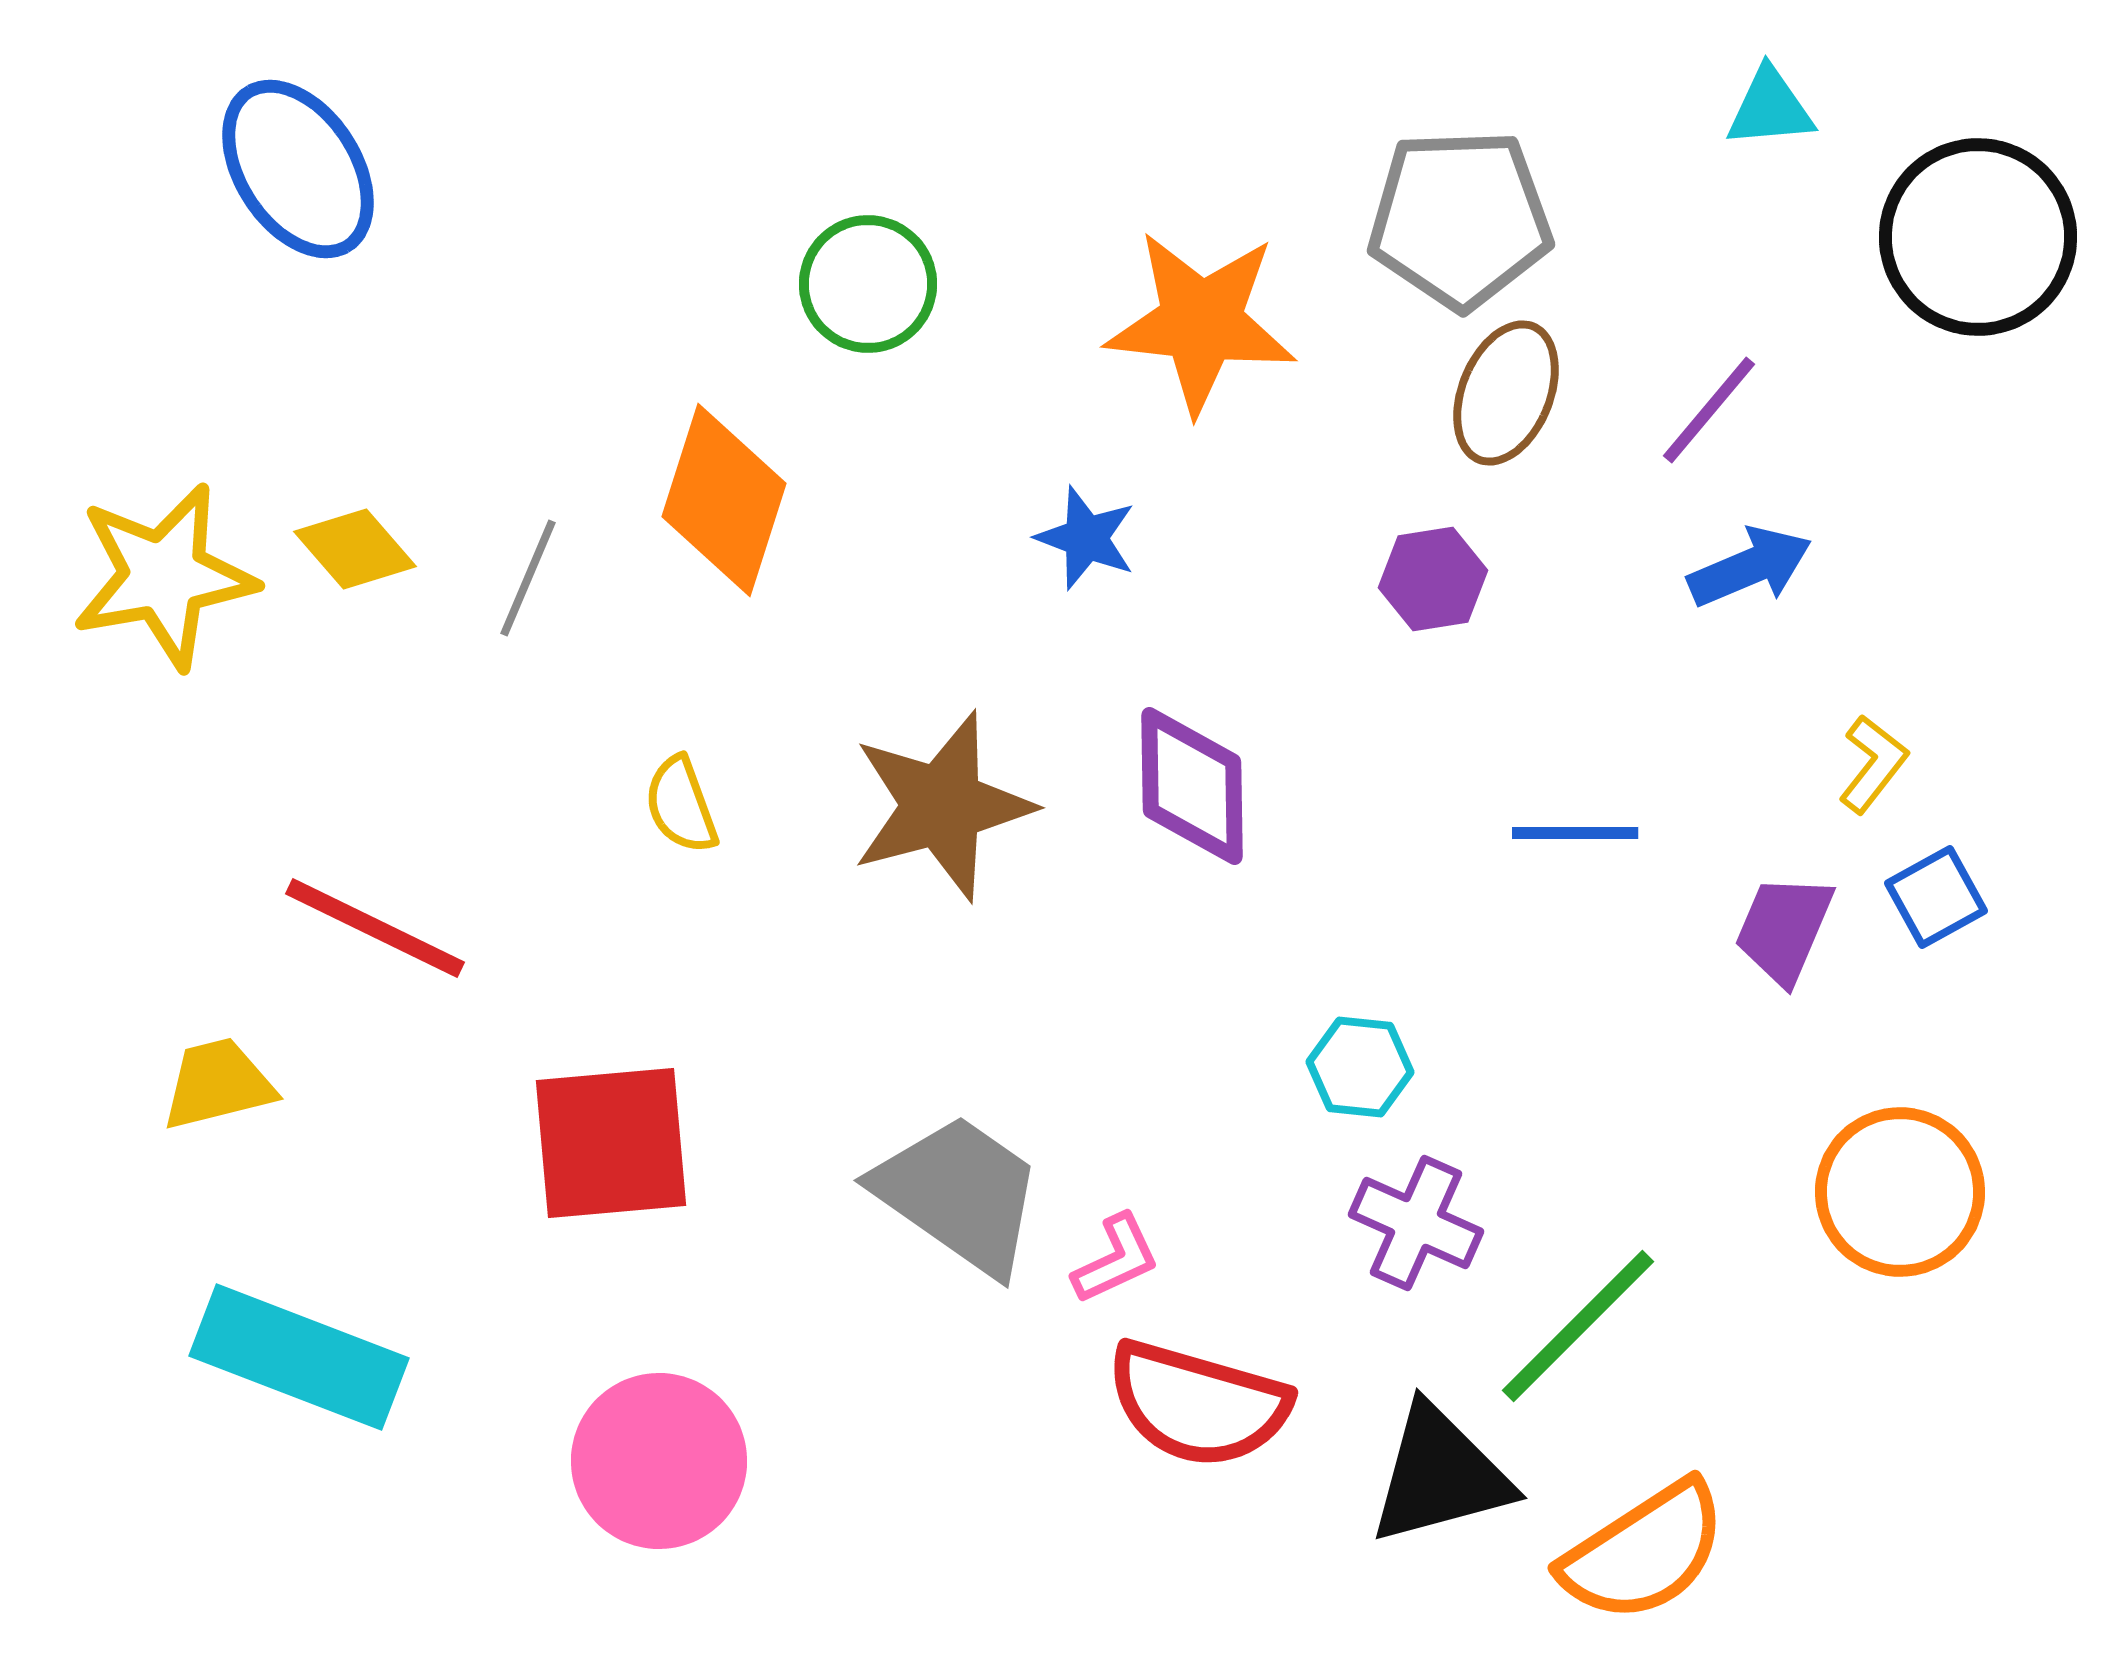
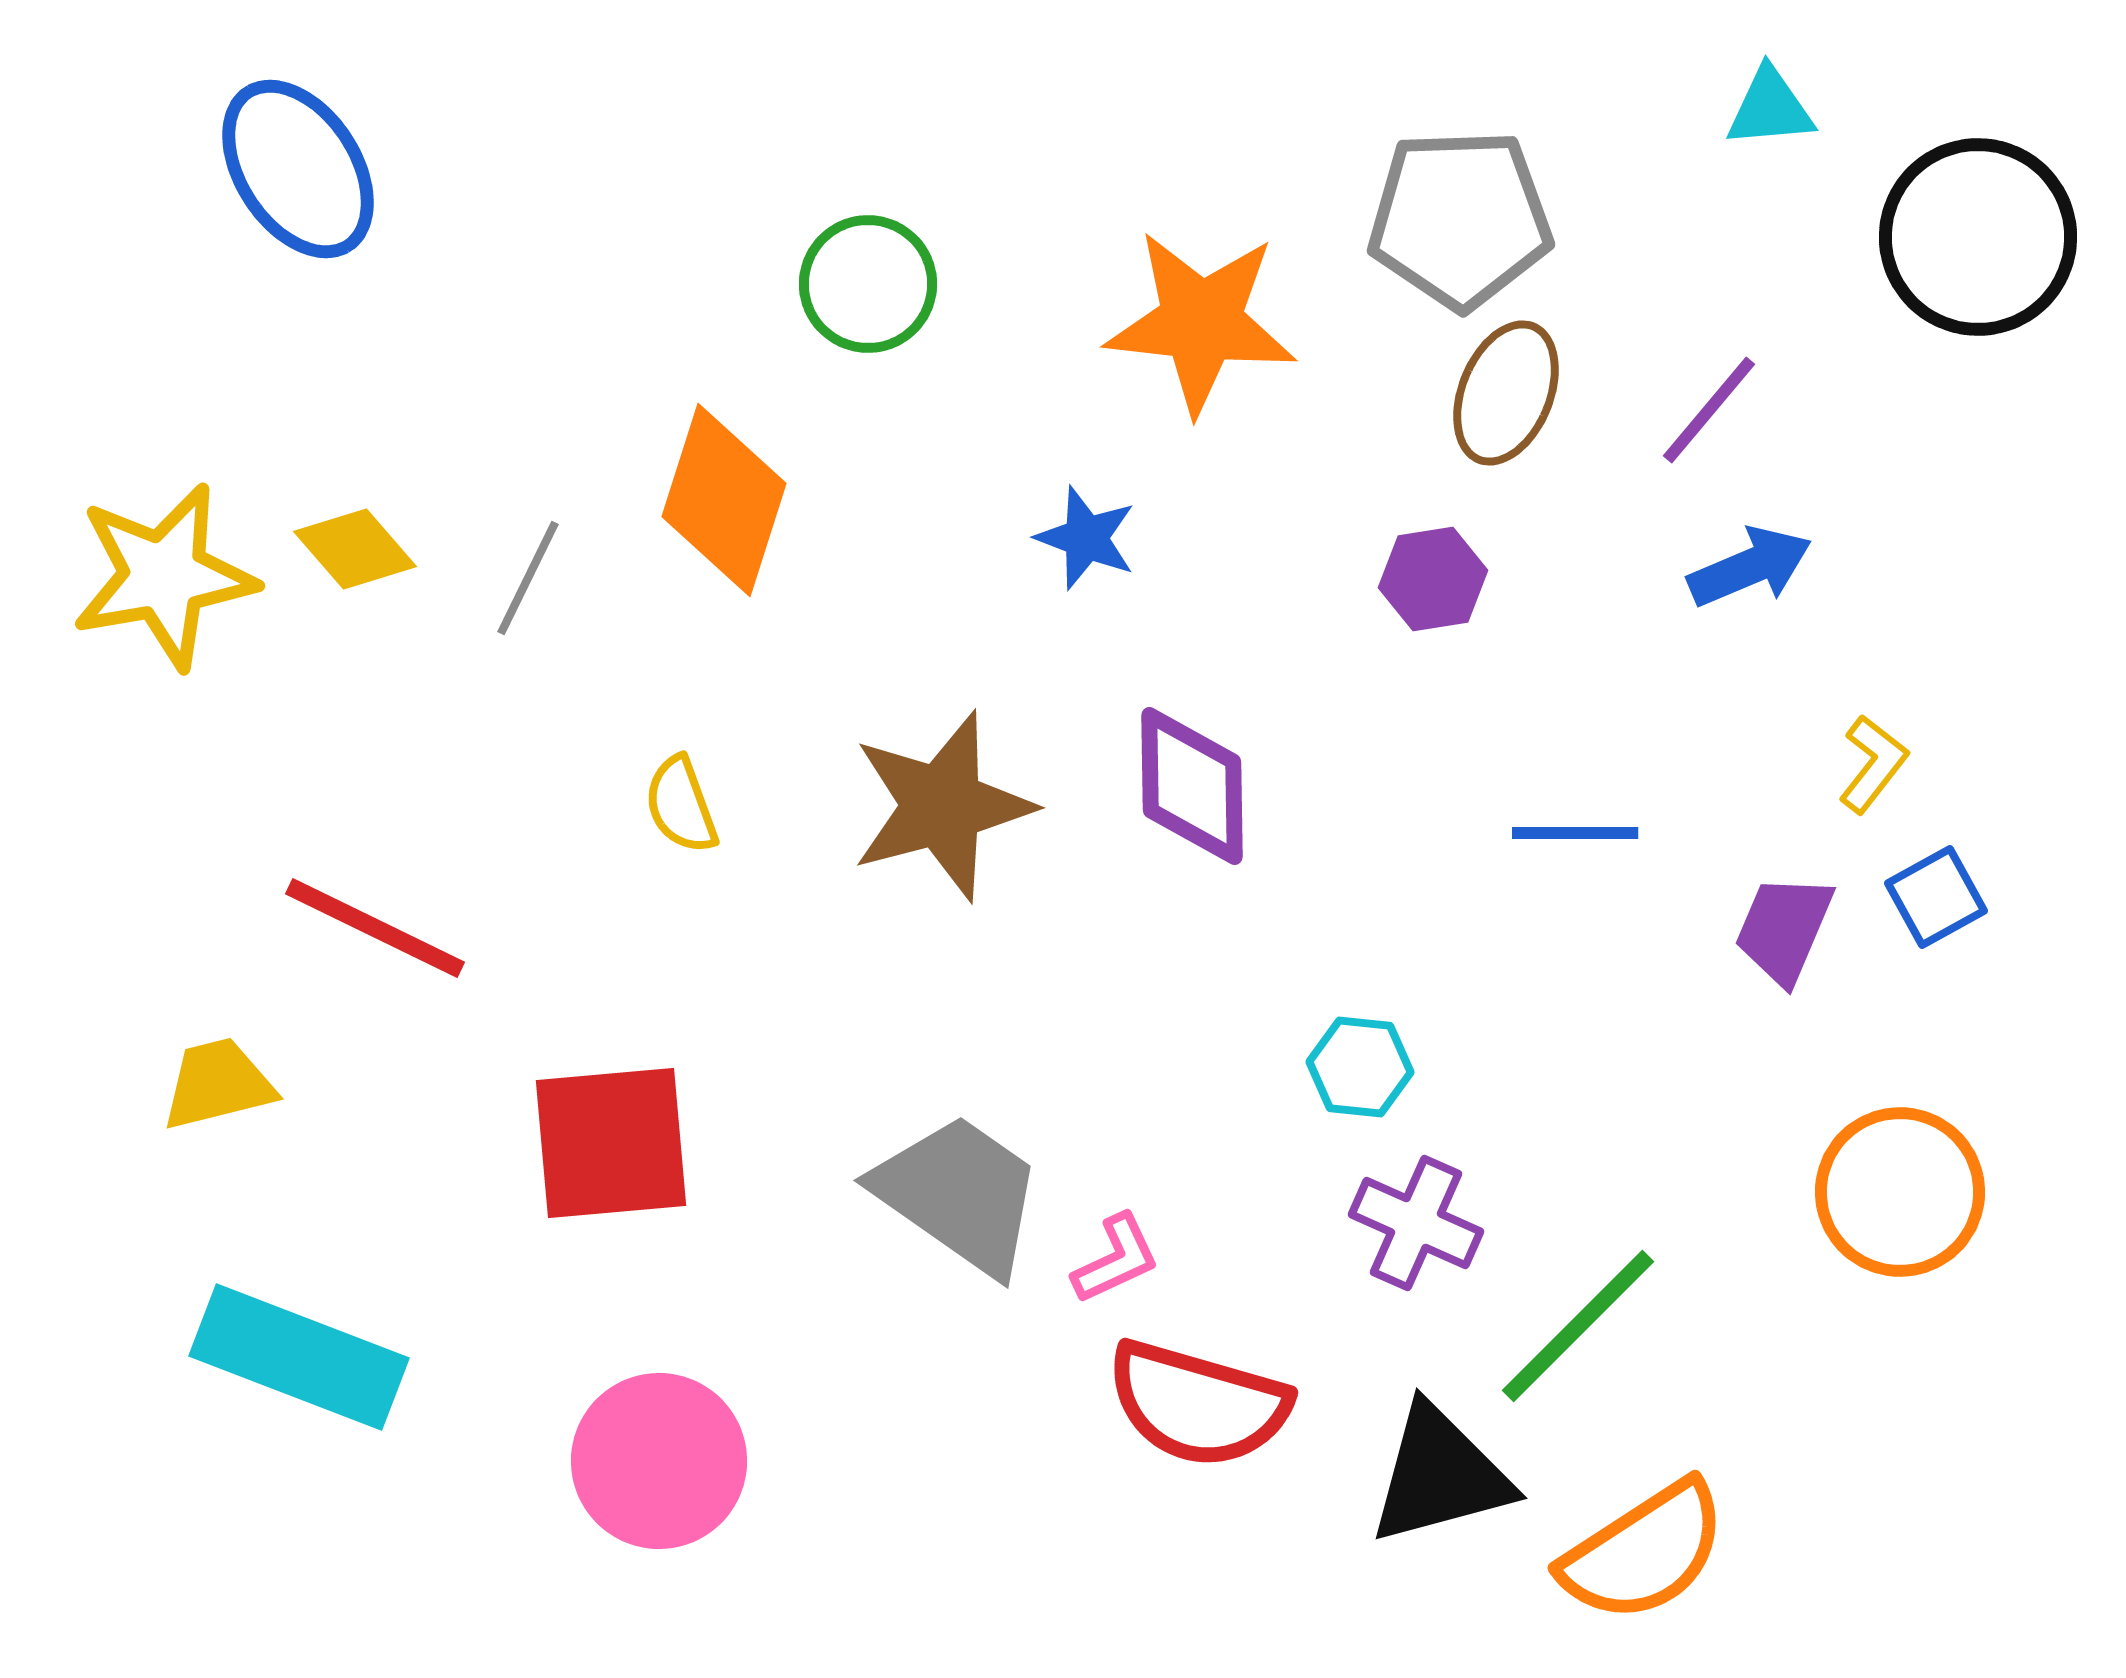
gray line: rotated 3 degrees clockwise
